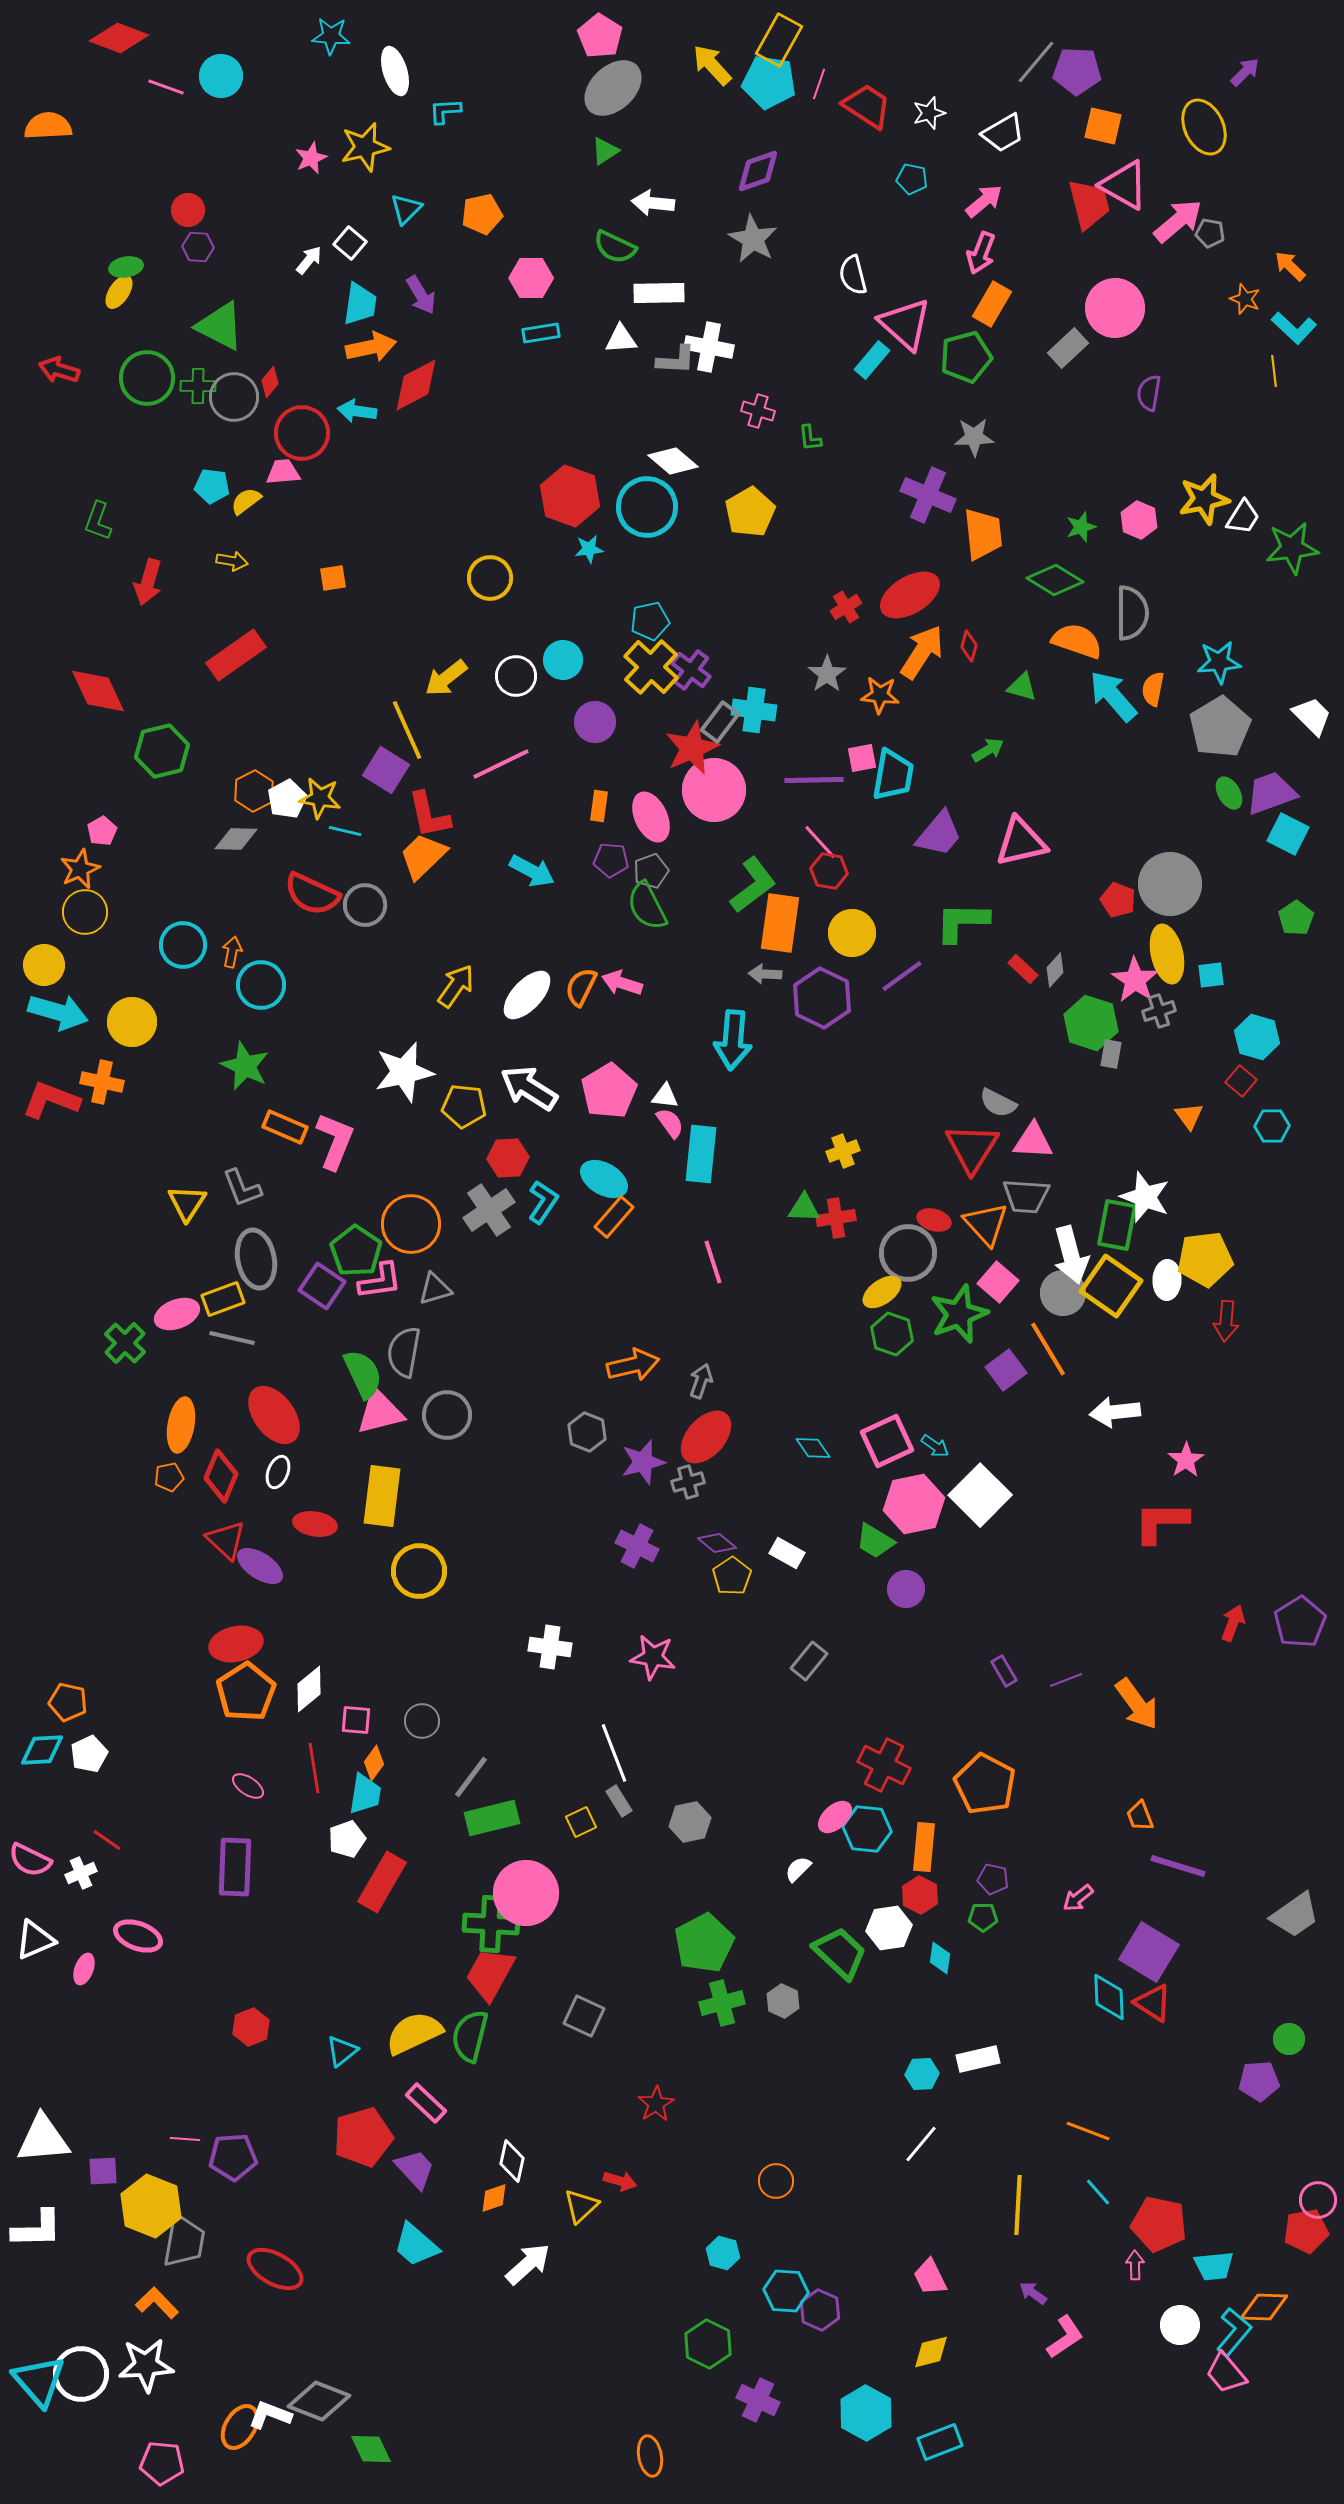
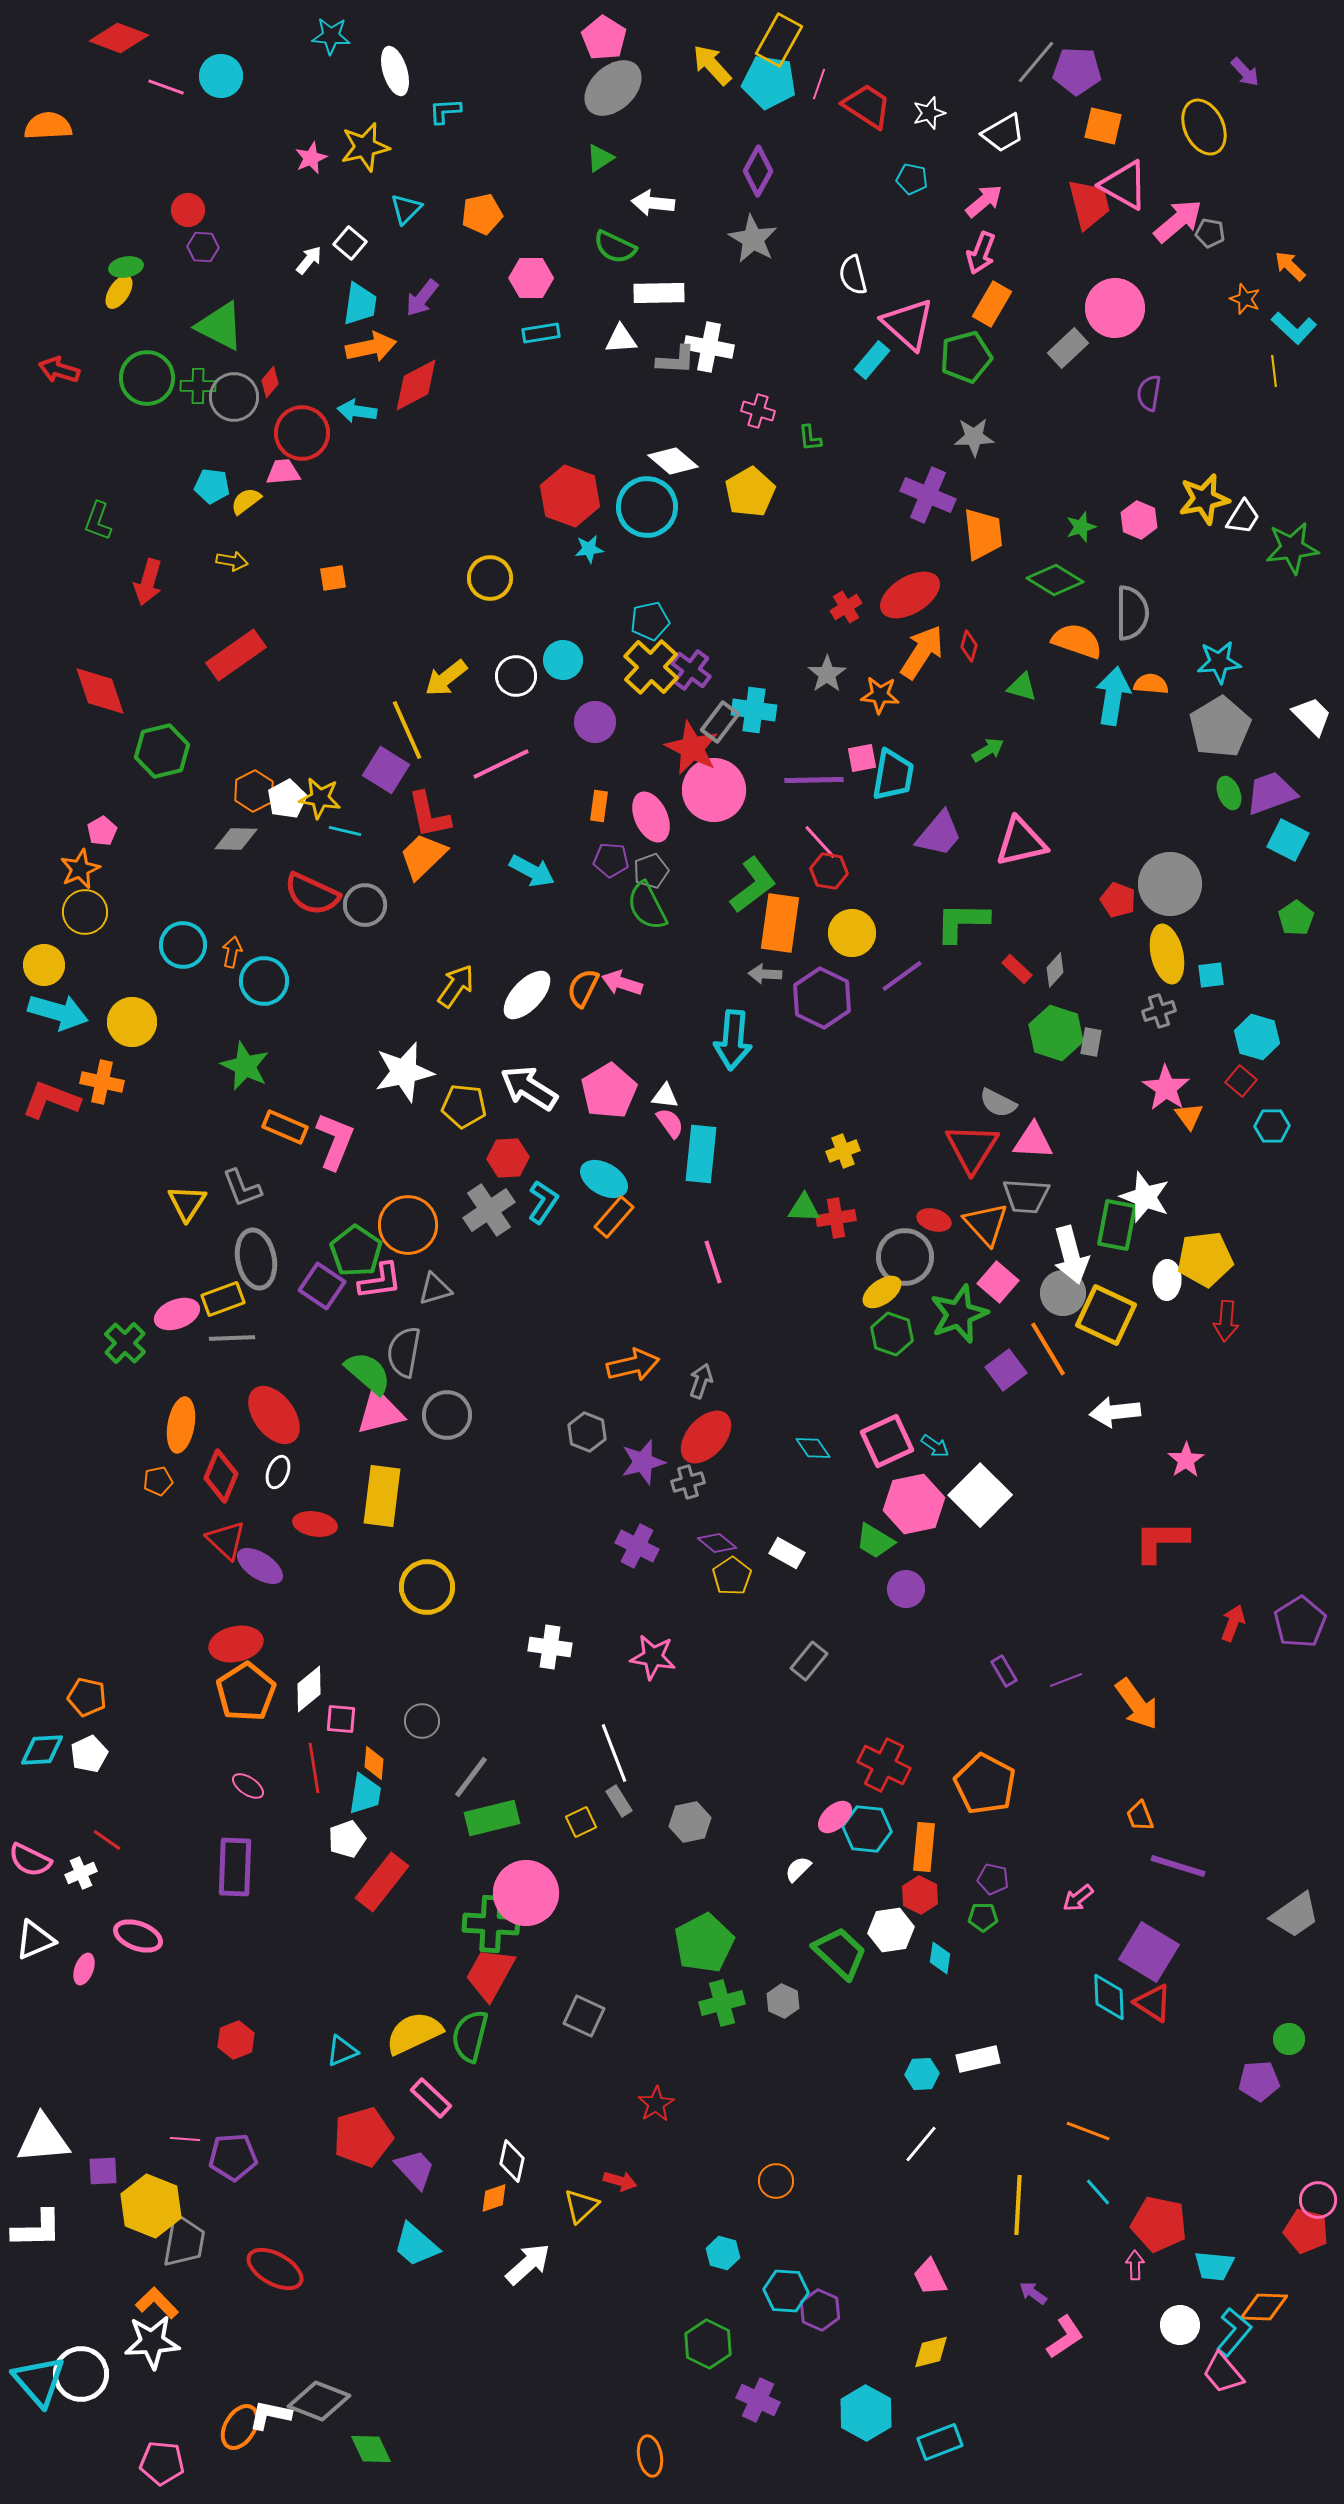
pink pentagon at (600, 36): moved 4 px right, 2 px down
purple arrow at (1245, 72): rotated 92 degrees clockwise
green triangle at (605, 151): moved 5 px left, 7 px down
purple diamond at (758, 171): rotated 42 degrees counterclockwise
purple hexagon at (198, 247): moved 5 px right
purple arrow at (421, 295): moved 1 px right, 3 px down; rotated 69 degrees clockwise
pink triangle at (905, 324): moved 3 px right
yellow pentagon at (750, 512): moved 20 px up
orange semicircle at (1153, 689): moved 2 px left, 5 px up; rotated 84 degrees clockwise
red diamond at (98, 691): moved 2 px right; rotated 6 degrees clockwise
cyan arrow at (1113, 696): rotated 50 degrees clockwise
red star at (692, 748): rotated 22 degrees counterclockwise
green ellipse at (1229, 793): rotated 8 degrees clockwise
cyan square at (1288, 834): moved 6 px down
red rectangle at (1023, 969): moved 6 px left
pink star at (1135, 980): moved 31 px right, 108 px down
cyan circle at (261, 985): moved 3 px right, 4 px up
orange semicircle at (581, 987): moved 2 px right, 1 px down
green hexagon at (1091, 1023): moved 35 px left, 10 px down
gray rectangle at (1111, 1054): moved 20 px left, 12 px up
orange circle at (411, 1224): moved 3 px left, 1 px down
gray circle at (908, 1253): moved 3 px left, 4 px down
yellow square at (1111, 1286): moved 5 px left, 29 px down; rotated 10 degrees counterclockwise
gray line at (232, 1338): rotated 15 degrees counterclockwise
green semicircle at (363, 1374): moved 5 px right, 1 px up; rotated 24 degrees counterclockwise
orange pentagon at (169, 1477): moved 11 px left, 4 px down
red L-shape at (1161, 1522): moved 19 px down
yellow circle at (419, 1571): moved 8 px right, 16 px down
orange pentagon at (68, 1702): moved 19 px right, 5 px up
pink square at (356, 1720): moved 15 px left, 1 px up
orange diamond at (374, 1763): rotated 32 degrees counterclockwise
red rectangle at (382, 1882): rotated 8 degrees clockwise
white hexagon at (889, 1928): moved 2 px right, 2 px down
red hexagon at (251, 2027): moved 15 px left, 13 px down
cyan triangle at (342, 2051): rotated 16 degrees clockwise
pink rectangle at (426, 2103): moved 5 px right, 5 px up
red pentagon at (1306, 2231): rotated 24 degrees clockwise
cyan trapezoid at (1214, 2266): rotated 12 degrees clockwise
white star at (146, 2365): moved 6 px right, 23 px up
pink trapezoid at (1226, 2373): moved 3 px left
white L-shape at (270, 2415): rotated 9 degrees counterclockwise
